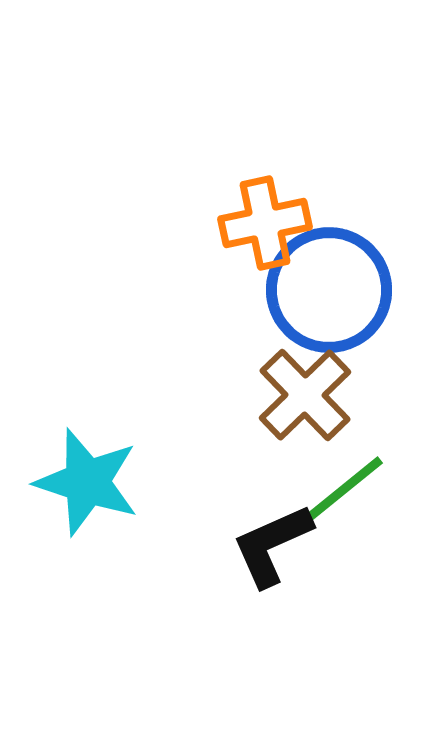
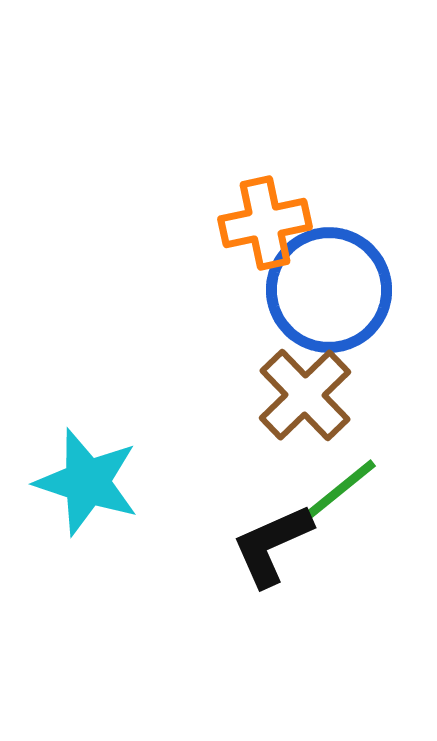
green line: moved 7 px left, 3 px down
